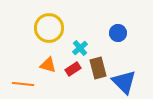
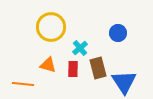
yellow circle: moved 2 px right, 1 px up
red rectangle: rotated 56 degrees counterclockwise
blue triangle: rotated 12 degrees clockwise
